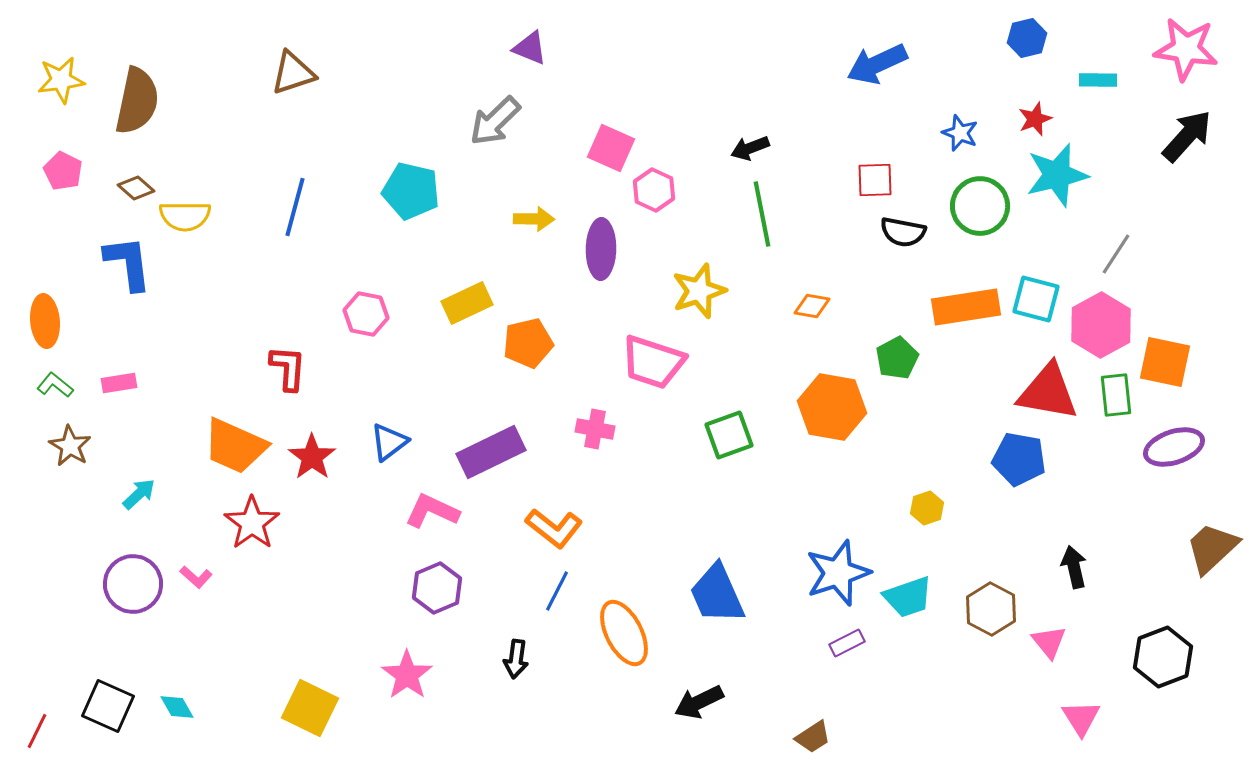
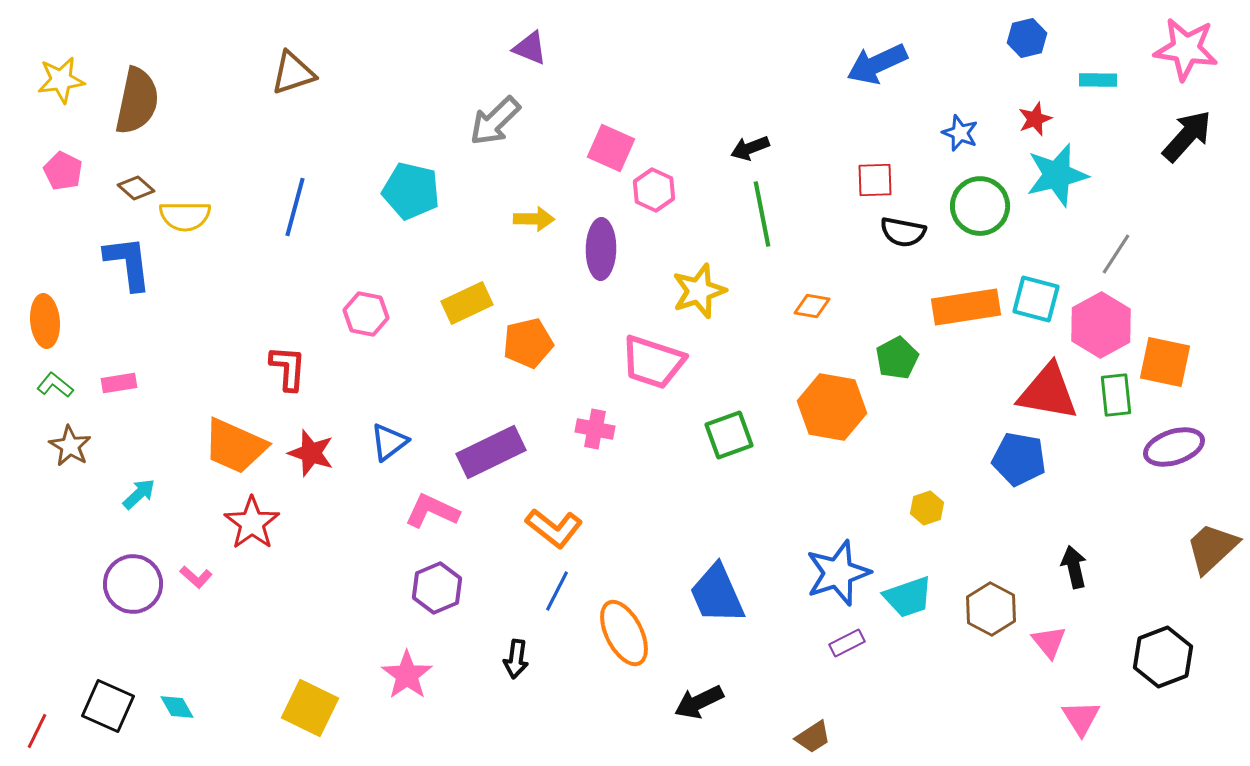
red star at (312, 457): moved 1 px left, 4 px up; rotated 18 degrees counterclockwise
